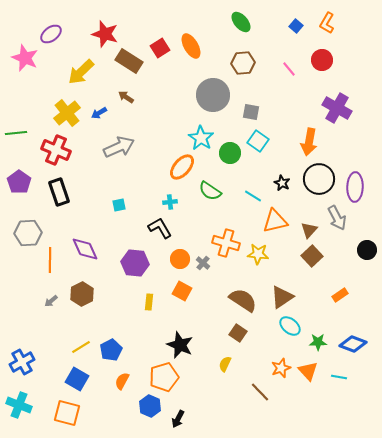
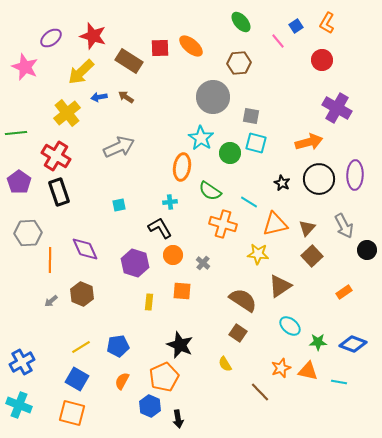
blue square at (296, 26): rotated 16 degrees clockwise
purple ellipse at (51, 34): moved 4 px down
red star at (105, 34): moved 12 px left, 2 px down
orange ellipse at (191, 46): rotated 20 degrees counterclockwise
red square at (160, 48): rotated 30 degrees clockwise
pink star at (25, 58): moved 9 px down
brown hexagon at (243, 63): moved 4 px left
pink line at (289, 69): moved 11 px left, 28 px up
gray circle at (213, 95): moved 2 px down
gray square at (251, 112): moved 4 px down
blue arrow at (99, 113): moved 16 px up; rotated 21 degrees clockwise
cyan square at (258, 141): moved 2 px left, 2 px down; rotated 20 degrees counterclockwise
orange arrow at (309, 142): rotated 116 degrees counterclockwise
red cross at (56, 150): moved 6 px down; rotated 8 degrees clockwise
orange ellipse at (182, 167): rotated 32 degrees counterclockwise
purple ellipse at (355, 187): moved 12 px up
cyan line at (253, 196): moved 4 px left, 6 px down
gray arrow at (337, 218): moved 7 px right, 8 px down
orange triangle at (275, 221): moved 3 px down
brown triangle at (309, 230): moved 2 px left, 2 px up
orange cross at (226, 243): moved 3 px left, 19 px up
orange circle at (180, 259): moved 7 px left, 4 px up
purple hexagon at (135, 263): rotated 12 degrees clockwise
orange square at (182, 291): rotated 24 degrees counterclockwise
brown hexagon at (82, 294): rotated 10 degrees counterclockwise
orange rectangle at (340, 295): moved 4 px right, 3 px up
brown triangle at (282, 297): moved 2 px left, 11 px up
blue pentagon at (111, 350): moved 7 px right, 4 px up; rotated 20 degrees clockwise
yellow semicircle at (225, 364): rotated 56 degrees counterclockwise
orange triangle at (308, 371): rotated 35 degrees counterclockwise
orange pentagon at (164, 377): rotated 8 degrees counterclockwise
cyan line at (339, 377): moved 5 px down
orange square at (67, 413): moved 5 px right
black arrow at (178, 419): rotated 36 degrees counterclockwise
